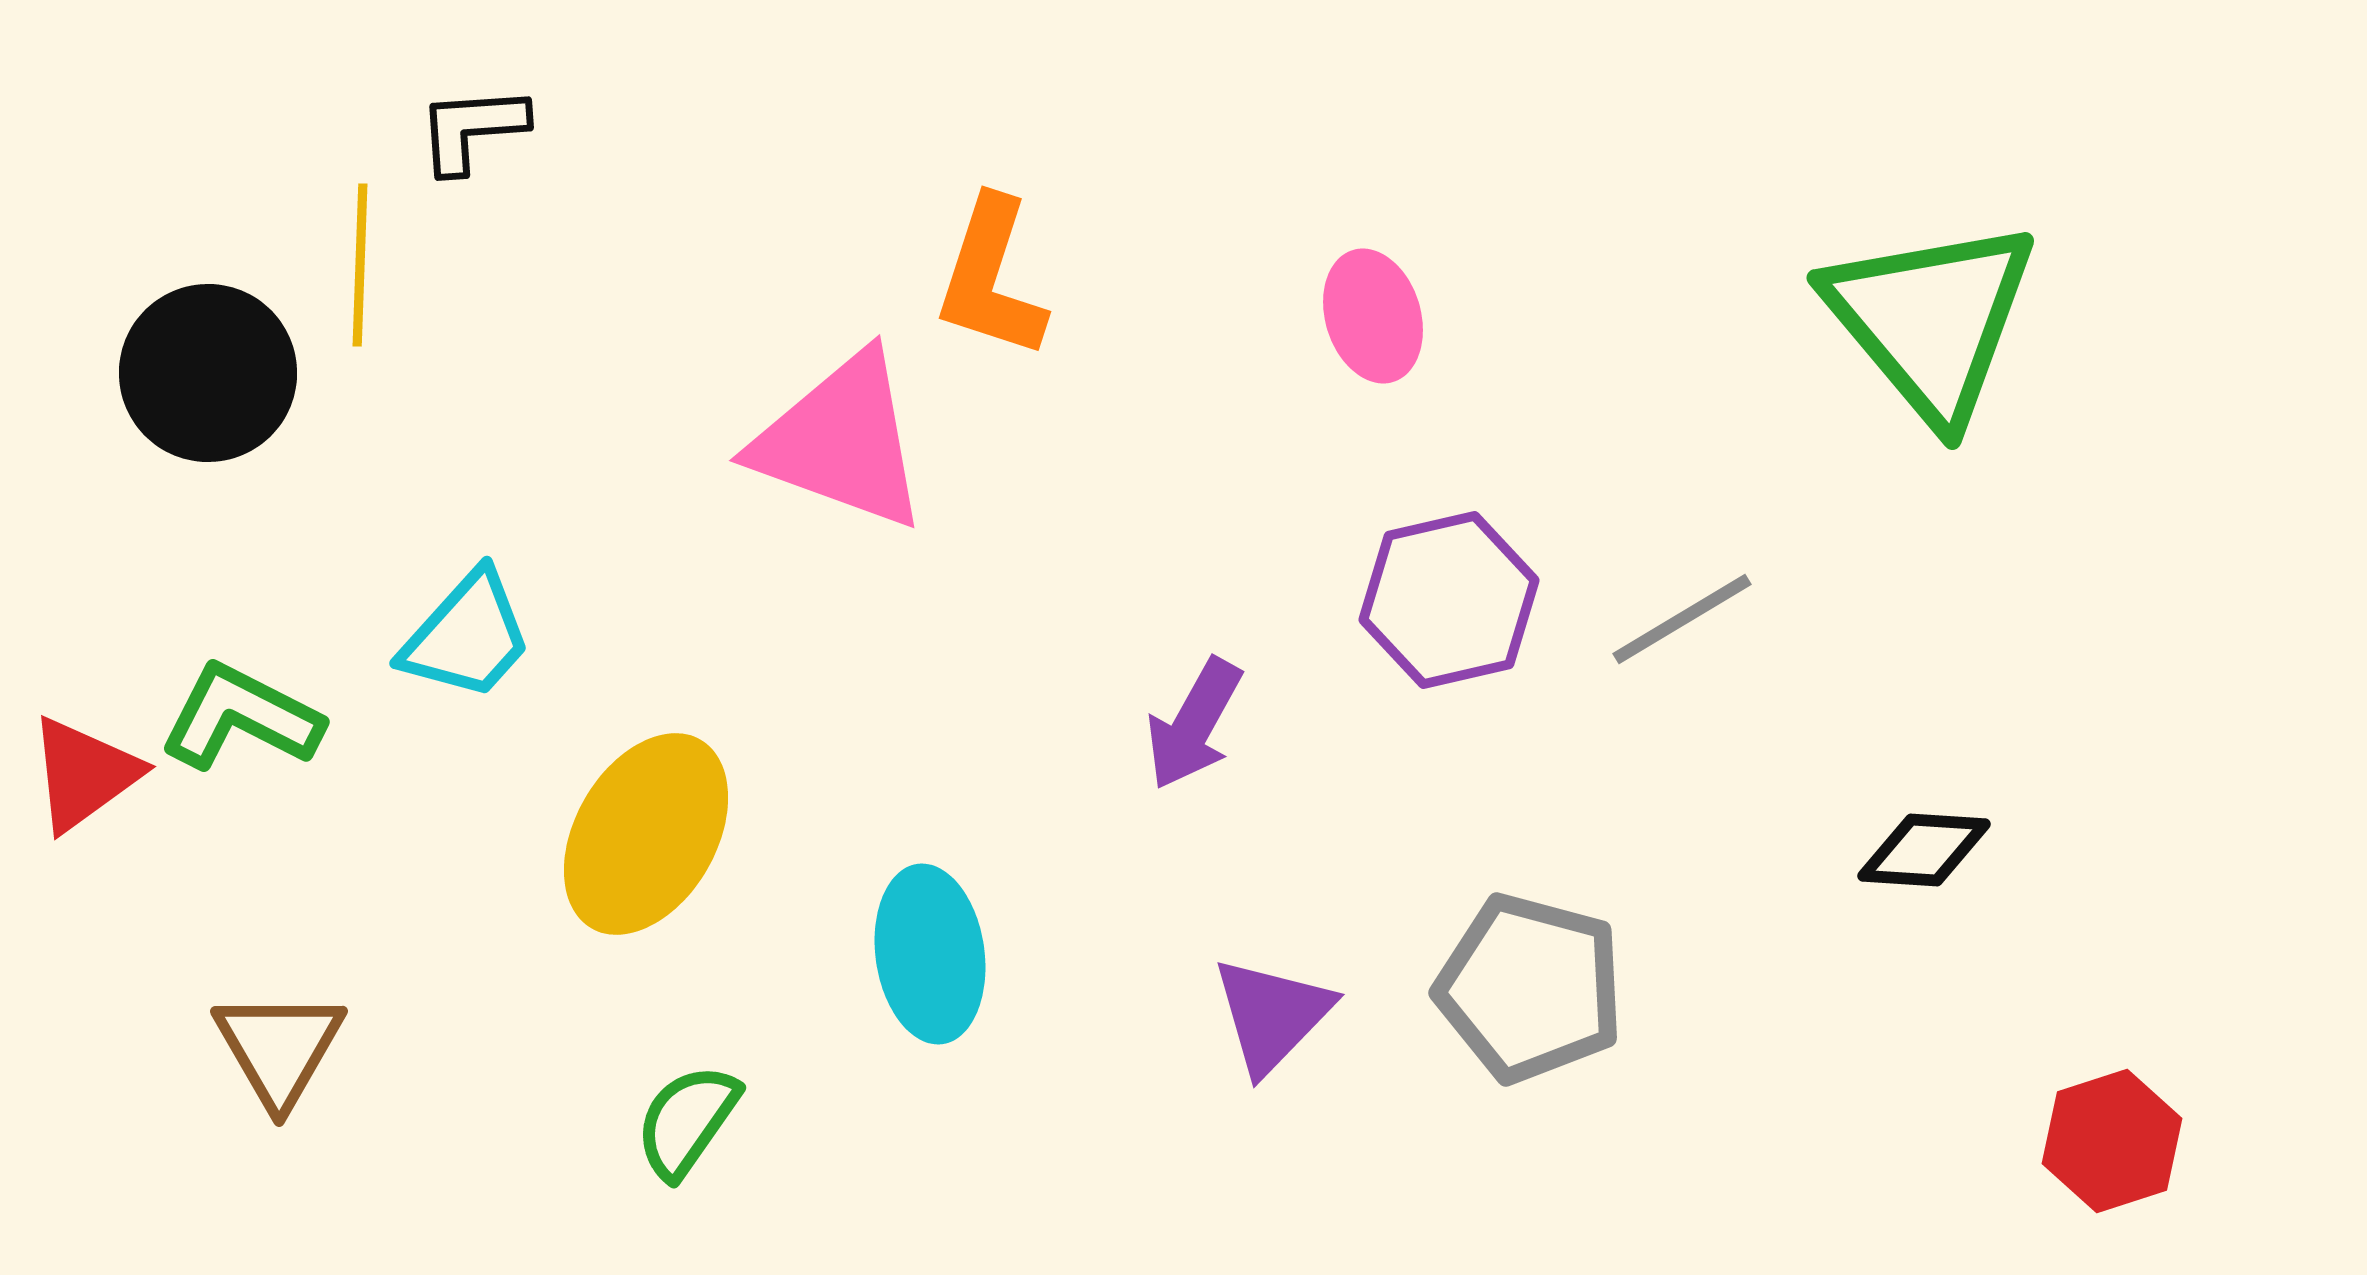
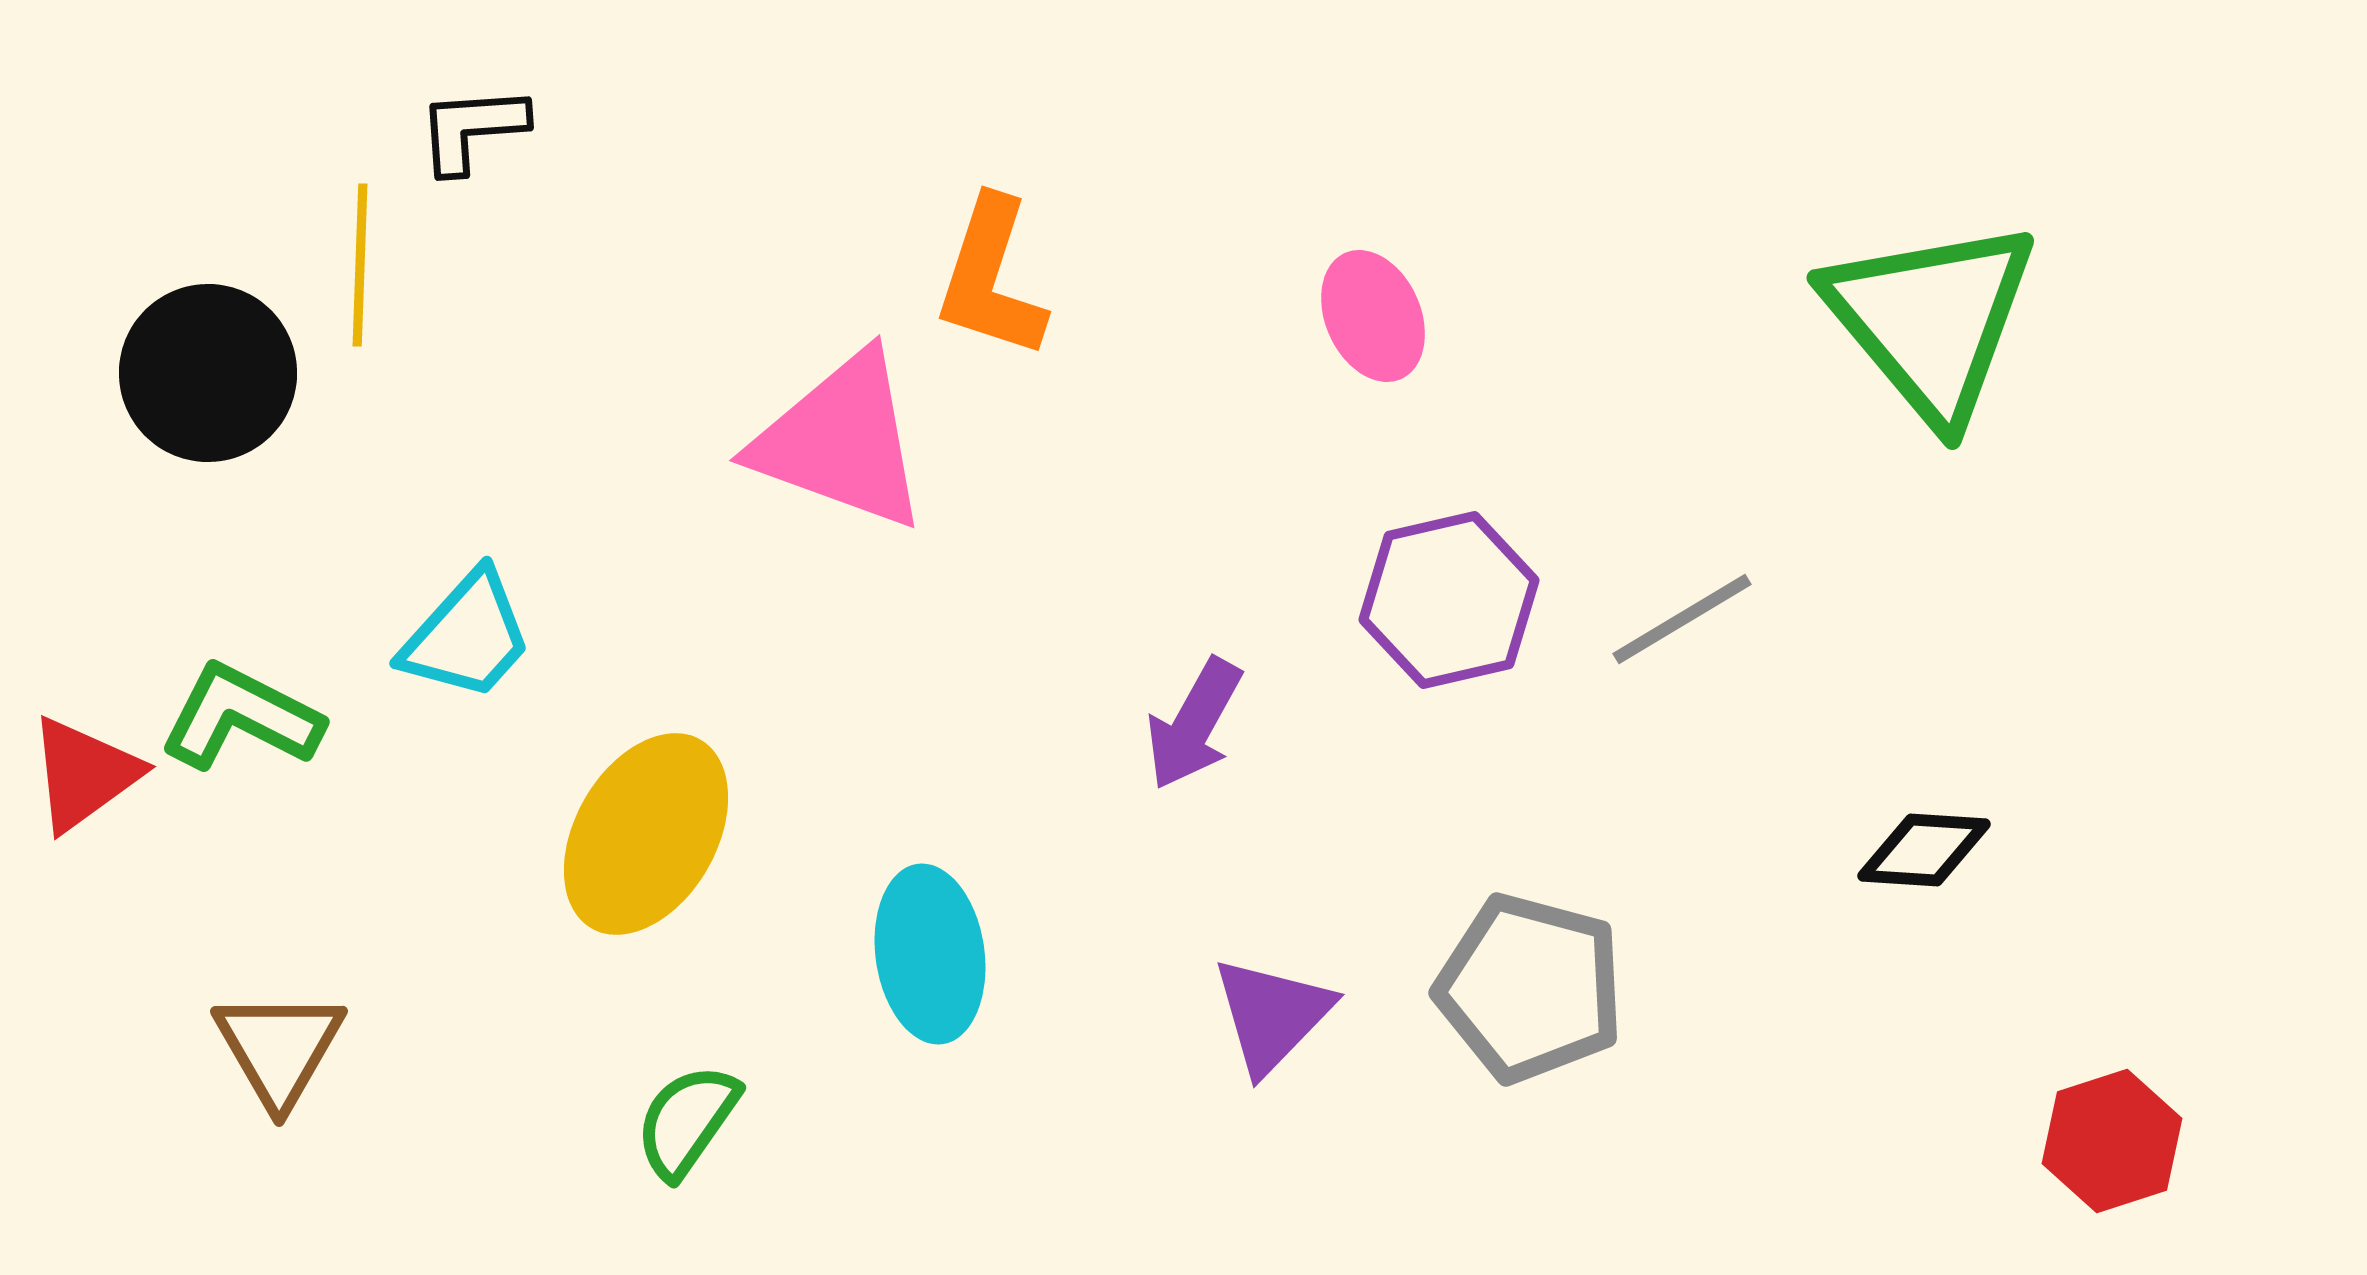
pink ellipse: rotated 7 degrees counterclockwise
